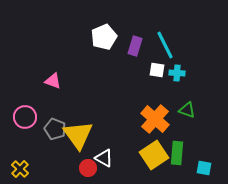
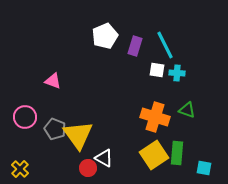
white pentagon: moved 1 px right, 1 px up
orange cross: moved 2 px up; rotated 24 degrees counterclockwise
